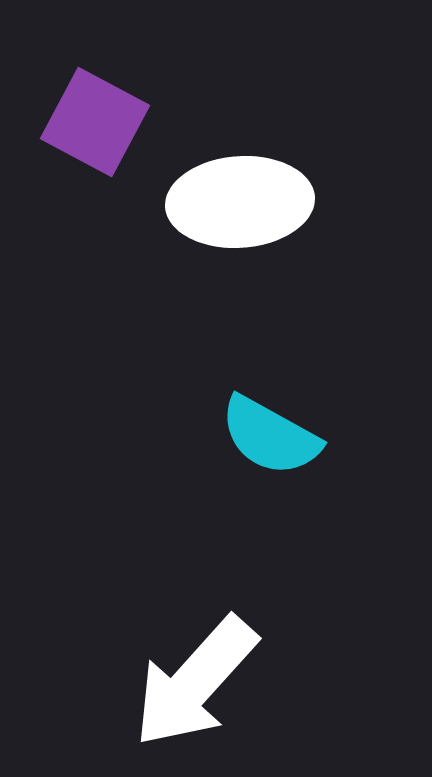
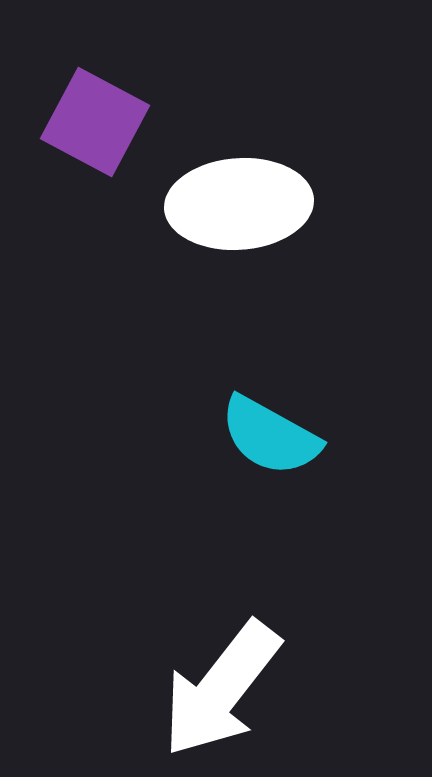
white ellipse: moved 1 px left, 2 px down
white arrow: moved 26 px right, 7 px down; rotated 4 degrees counterclockwise
